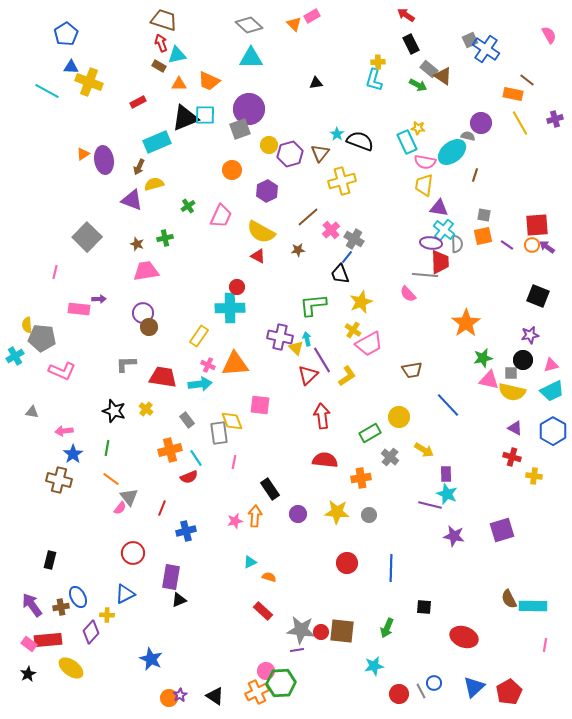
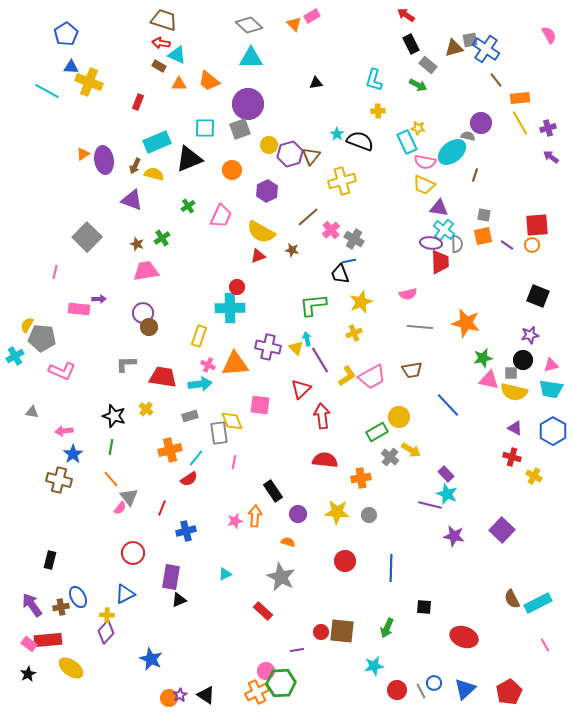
gray square at (470, 40): rotated 14 degrees clockwise
red arrow at (161, 43): rotated 60 degrees counterclockwise
cyan triangle at (177, 55): rotated 36 degrees clockwise
yellow cross at (378, 62): moved 49 px down
gray rectangle at (429, 69): moved 1 px left, 4 px up
brown triangle at (443, 76): moved 11 px right, 28 px up; rotated 48 degrees counterclockwise
brown line at (527, 80): moved 31 px left; rotated 14 degrees clockwise
orange trapezoid at (209, 81): rotated 15 degrees clockwise
orange rectangle at (513, 94): moved 7 px right, 4 px down; rotated 18 degrees counterclockwise
red rectangle at (138, 102): rotated 42 degrees counterclockwise
purple circle at (249, 109): moved 1 px left, 5 px up
cyan square at (205, 115): moved 13 px down
black triangle at (185, 118): moved 4 px right, 41 px down
purple cross at (555, 119): moved 7 px left, 9 px down
brown triangle at (320, 153): moved 9 px left, 3 px down
brown arrow at (139, 167): moved 4 px left, 1 px up
yellow semicircle at (154, 184): moved 10 px up; rotated 30 degrees clockwise
yellow trapezoid at (424, 185): rotated 75 degrees counterclockwise
green cross at (165, 238): moved 3 px left; rotated 21 degrees counterclockwise
purple arrow at (547, 247): moved 4 px right, 90 px up
brown star at (298, 250): moved 6 px left; rotated 16 degrees clockwise
red triangle at (258, 256): rotated 49 degrees counterclockwise
blue line at (347, 257): moved 2 px right, 4 px down; rotated 40 degrees clockwise
gray line at (425, 275): moved 5 px left, 52 px down
pink semicircle at (408, 294): rotated 60 degrees counterclockwise
orange star at (466, 323): rotated 24 degrees counterclockwise
yellow semicircle at (27, 325): rotated 35 degrees clockwise
yellow cross at (353, 330): moved 1 px right, 3 px down; rotated 35 degrees clockwise
yellow rectangle at (199, 336): rotated 15 degrees counterclockwise
purple cross at (280, 337): moved 12 px left, 10 px down
pink trapezoid at (369, 344): moved 3 px right, 33 px down
purple line at (322, 360): moved 2 px left
red triangle at (308, 375): moved 7 px left, 14 px down
cyan trapezoid at (552, 391): moved 1 px left, 2 px up; rotated 35 degrees clockwise
yellow semicircle at (512, 392): moved 2 px right
black star at (114, 411): moved 5 px down
gray rectangle at (187, 420): moved 3 px right, 4 px up; rotated 70 degrees counterclockwise
green rectangle at (370, 433): moved 7 px right, 1 px up
green line at (107, 448): moved 4 px right, 1 px up
yellow arrow at (424, 450): moved 13 px left
cyan line at (196, 458): rotated 72 degrees clockwise
purple rectangle at (446, 474): rotated 42 degrees counterclockwise
yellow cross at (534, 476): rotated 21 degrees clockwise
red semicircle at (189, 477): moved 2 px down; rotated 12 degrees counterclockwise
orange line at (111, 479): rotated 12 degrees clockwise
black rectangle at (270, 489): moved 3 px right, 2 px down
purple square at (502, 530): rotated 30 degrees counterclockwise
cyan triangle at (250, 562): moved 25 px left, 12 px down
red circle at (347, 563): moved 2 px left, 2 px up
orange semicircle at (269, 577): moved 19 px right, 35 px up
brown semicircle at (509, 599): moved 3 px right
cyan rectangle at (533, 606): moved 5 px right, 3 px up; rotated 28 degrees counterclockwise
gray star at (301, 630): moved 20 px left, 53 px up; rotated 20 degrees clockwise
purple diamond at (91, 632): moved 15 px right
pink line at (545, 645): rotated 40 degrees counterclockwise
blue triangle at (474, 687): moved 9 px left, 2 px down
red circle at (399, 694): moved 2 px left, 4 px up
black triangle at (215, 696): moved 9 px left, 1 px up
